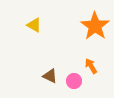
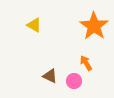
orange star: moved 1 px left
orange arrow: moved 5 px left, 3 px up
